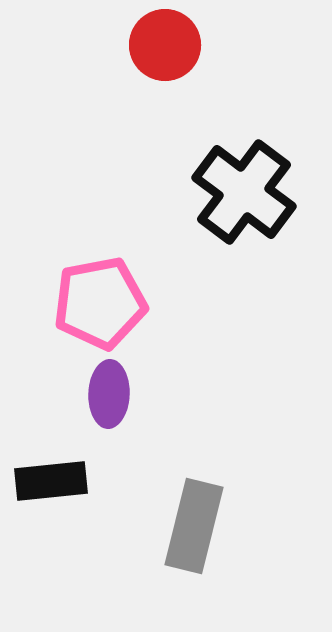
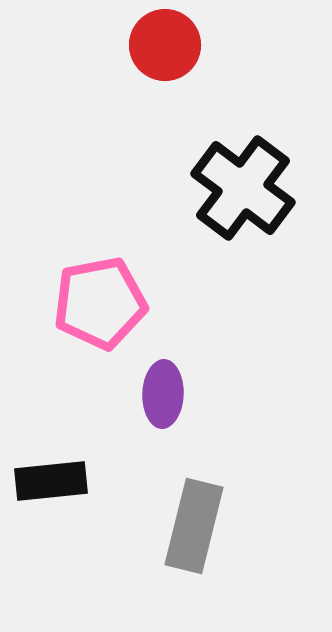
black cross: moved 1 px left, 4 px up
purple ellipse: moved 54 px right
